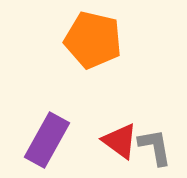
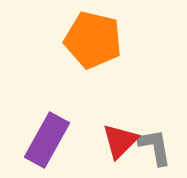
red triangle: rotated 39 degrees clockwise
